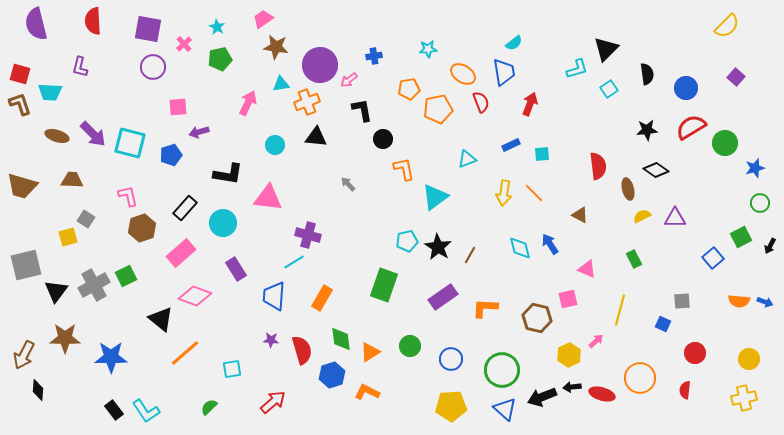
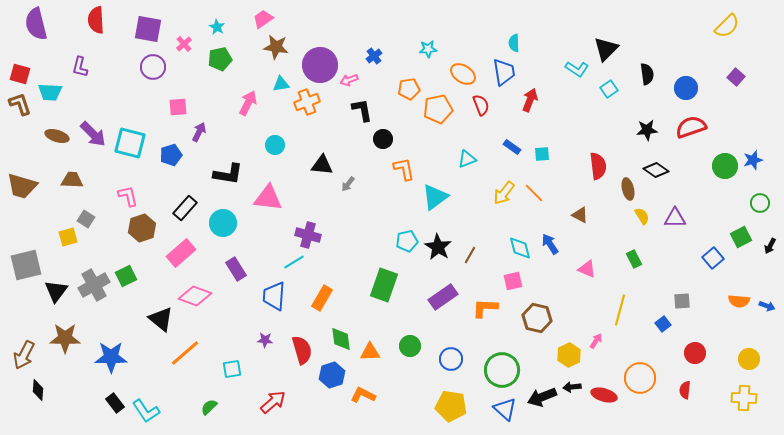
red semicircle at (93, 21): moved 3 px right, 1 px up
cyan semicircle at (514, 43): rotated 126 degrees clockwise
blue cross at (374, 56): rotated 28 degrees counterclockwise
cyan L-shape at (577, 69): rotated 50 degrees clockwise
pink arrow at (349, 80): rotated 18 degrees clockwise
red semicircle at (481, 102): moved 3 px down
red arrow at (530, 104): moved 4 px up
red semicircle at (691, 127): rotated 12 degrees clockwise
purple arrow at (199, 132): rotated 132 degrees clockwise
black triangle at (316, 137): moved 6 px right, 28 px down
green circle at (725, 143): moved 23 px down
blue rectangle at (511, 145): moved 1 px right, 2 px down; rotated 60 degrees clockwise
blue star at (755, 168): moved 2 px left, 8 px up
gray arrow at (348, 184): rotated 98 degrees counterclockwise
yellow arrow at (504, 193): rotated 30 degrees clockwise
yellow semicircle at (642, 216): rotated 84 degrees clockwise
pink square at (568, 299): moved 55 px left, 18 px up
blue arrow at (765, 302): moved 2 px right, 4 px down
blue square at (663, 324): rotated 28 degrees clockwise
purple star at (271, 340): moved 6 px left
pink arrow at (596, 341): rotated 14 degrees counterclockwise
orange triangle at (370, 352): rotated 30 degrees clockwise
orange L-shape at (367, 392): moved 4 px left, 3 px down
red ellipse at (602, 394): moved 2 px right, 1 px down
yellow cross at (744, 398): rotated 15 degrees clockwise
yellow pentagon at (451, 406): rotated 12 degrees clockwise
black rectangle at (114, 410): moved 1 px right, 7 px up
